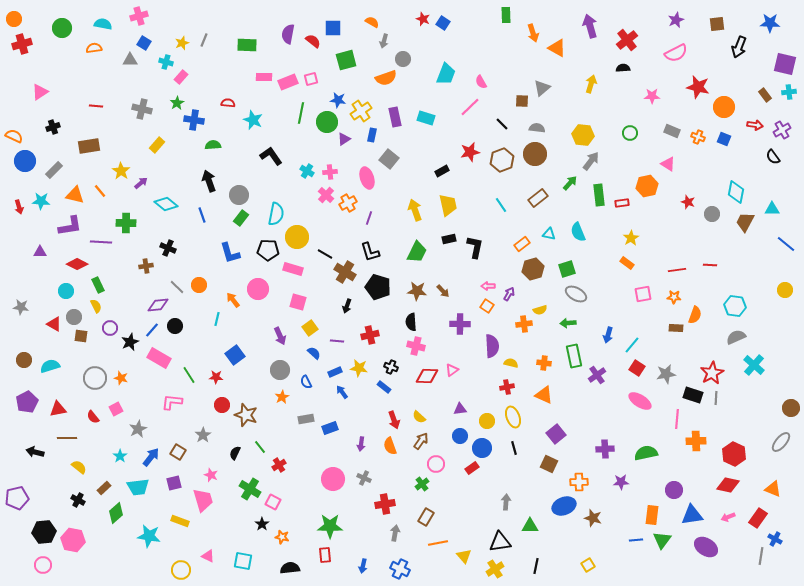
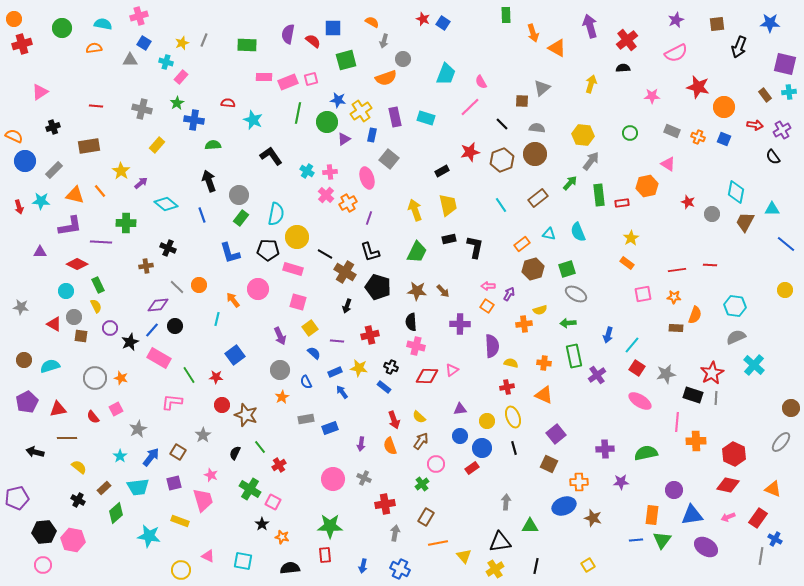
green line at (301, 113): moved 3 px left
pink line at (677, 419): moved 3 px down
